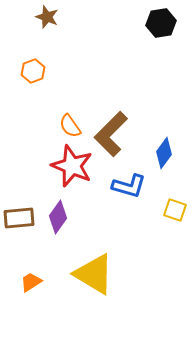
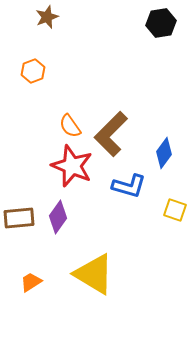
brown star: rotated 30 degrees clockwise
